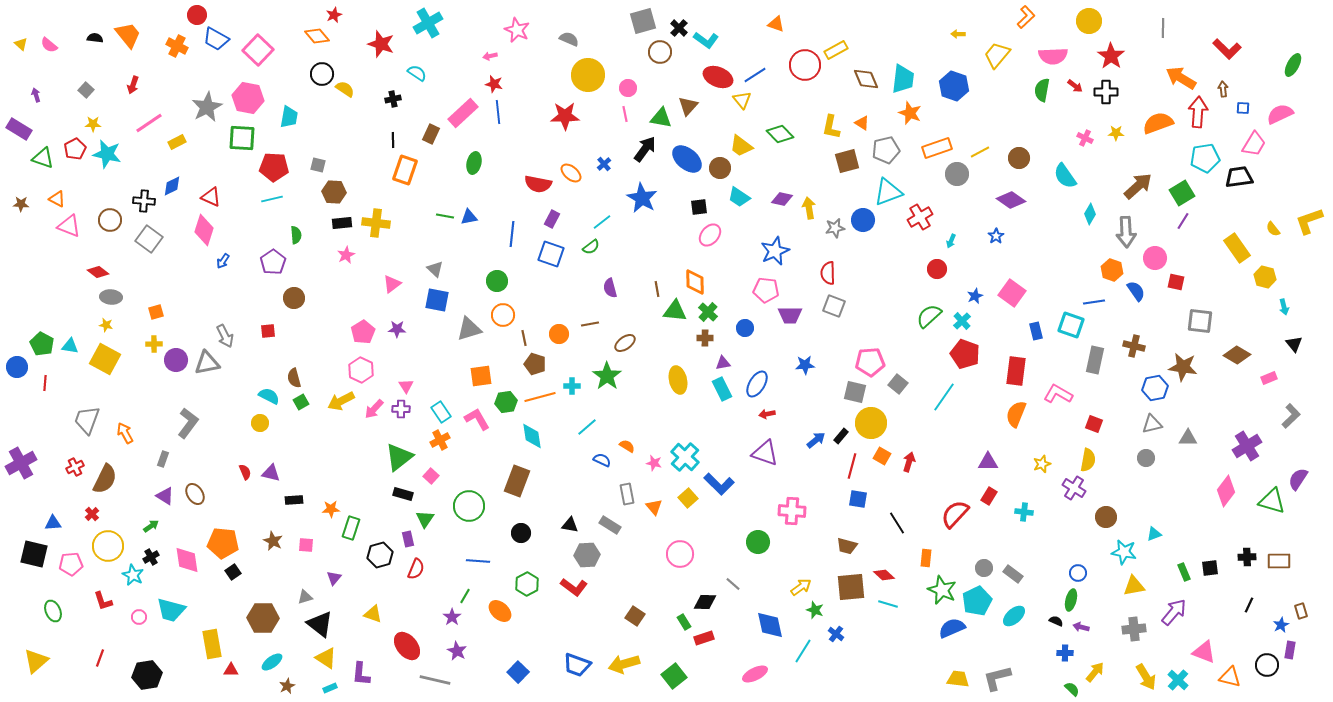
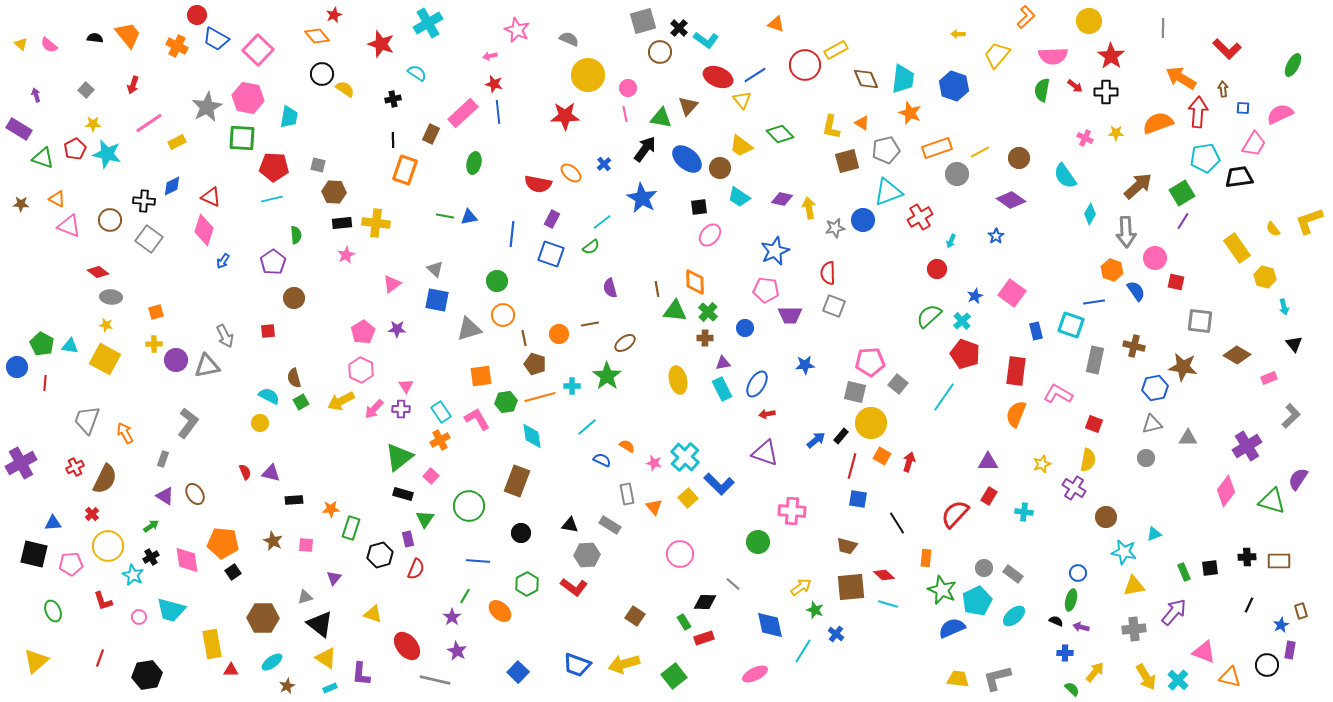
gray triangle at (207, 363): moved 3 px down
